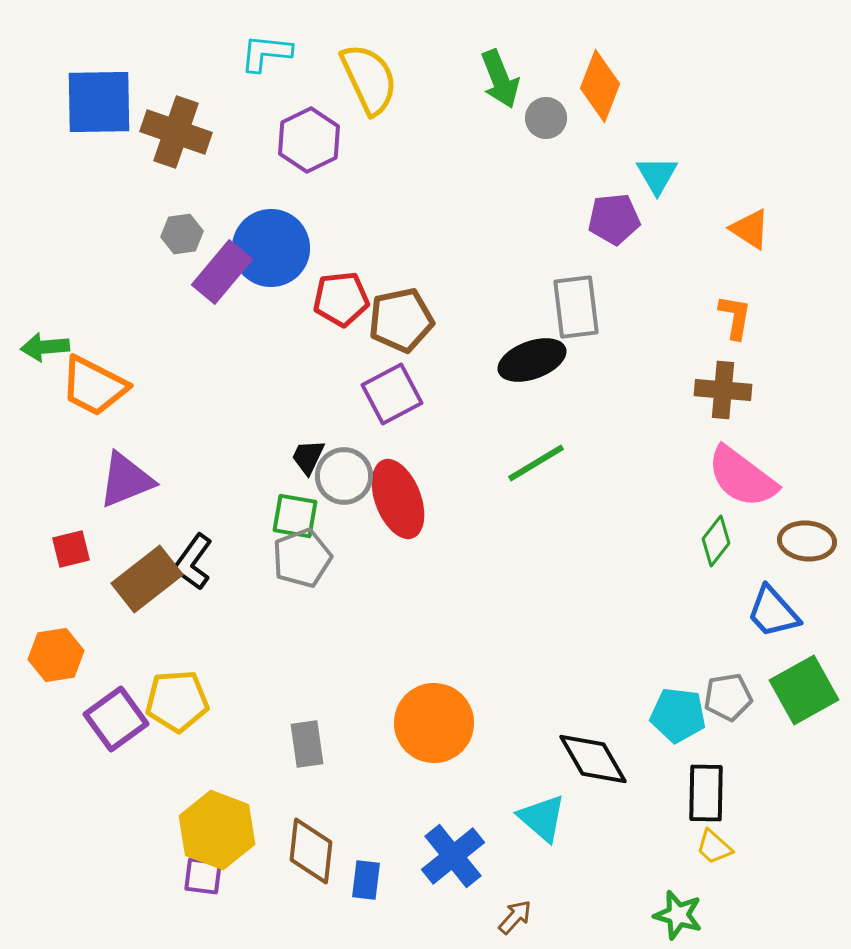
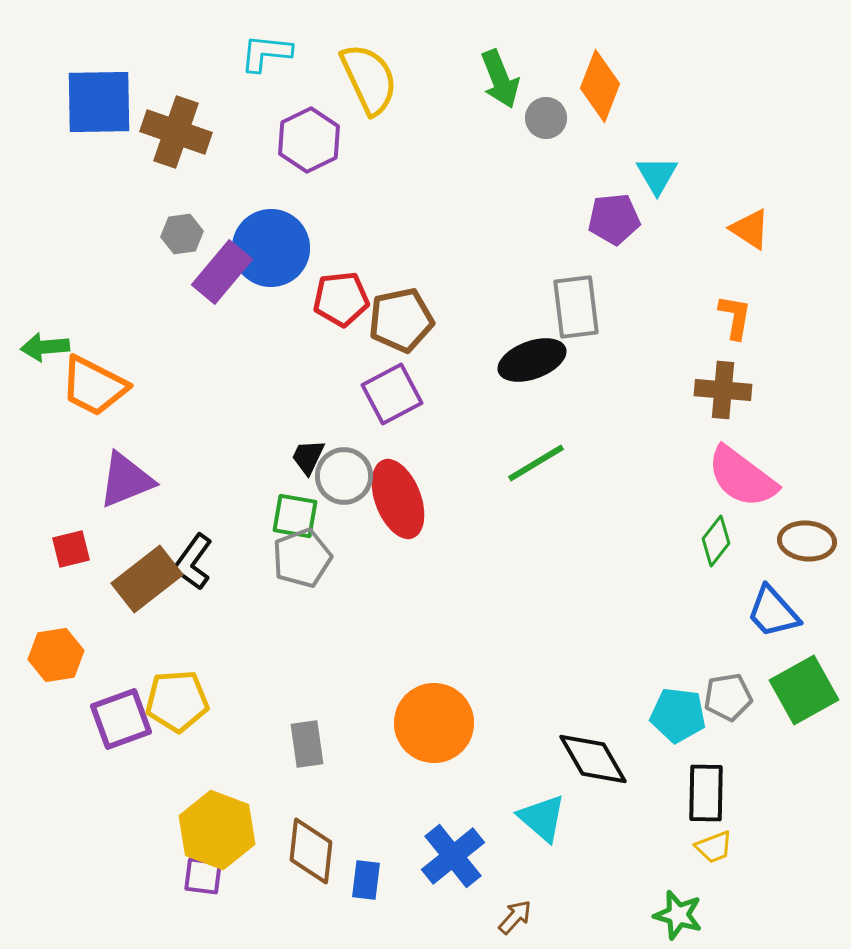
purple square at (116, 719): moved 5 px right; rotated 16 degrees clockwise
yellow trapezoid at (714, 847): rotated 63 degrees counterclockwise
